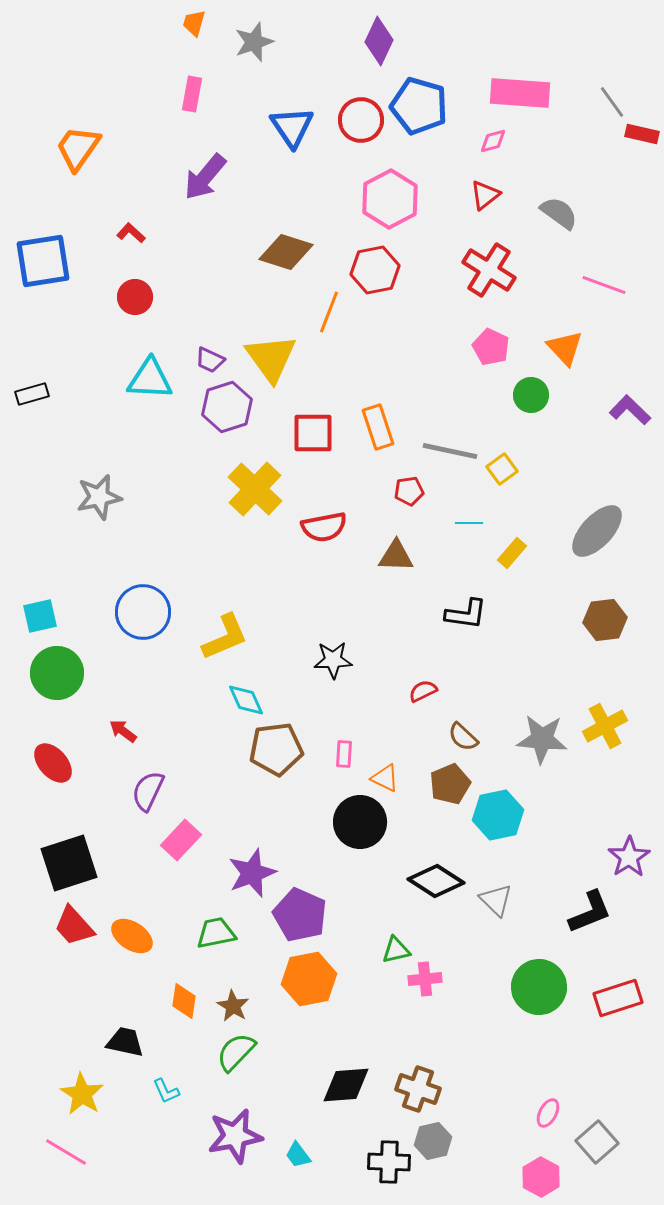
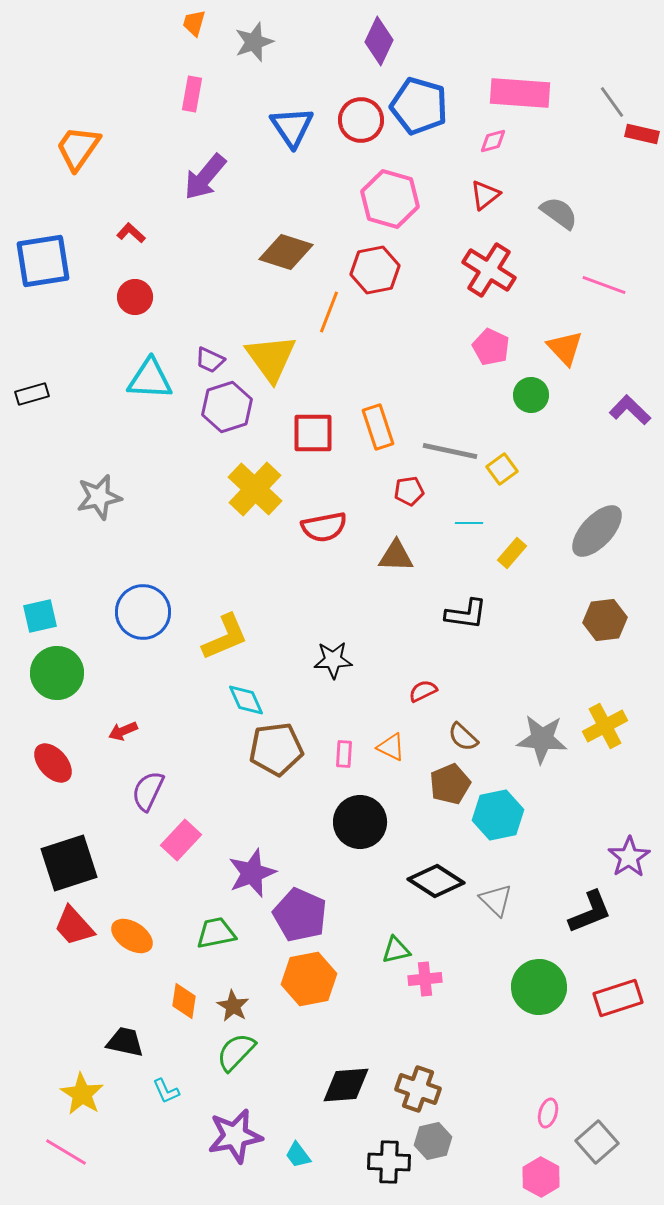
pink hexagon at (390, 199): rotated 16 degrees counterclockwise
red arrow at (123, 731): rotated 60 degrees counterclockwise
orange triangle at (385, 778): moved 6 px right, 31 px up
pink ellipse at (548, 1113): rotated 12 degrees counterclockwise
